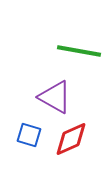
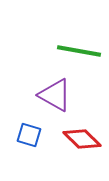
purple triangle: moved 2 px up
red diamond: moved 11 px right; rotated 69 degrees clockwise
